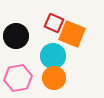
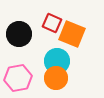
red square: moved 2 px left
black circle: moved 3 px right, 2 px up
cyan circle: moved 4 px right, 5 px down
orange circle: moved 2 px right
